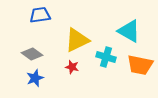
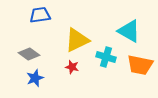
gray diamond: moved 3 px left
